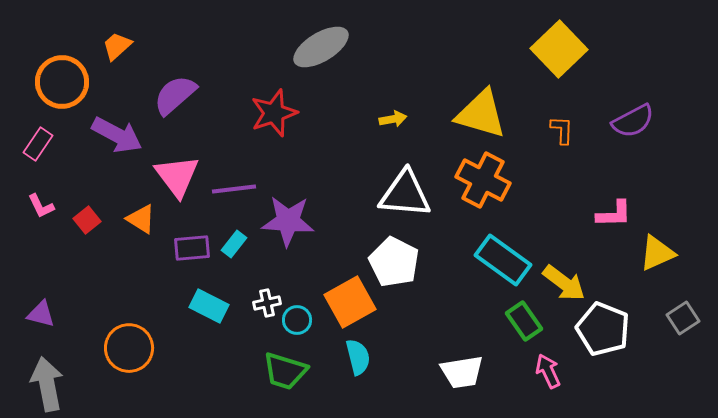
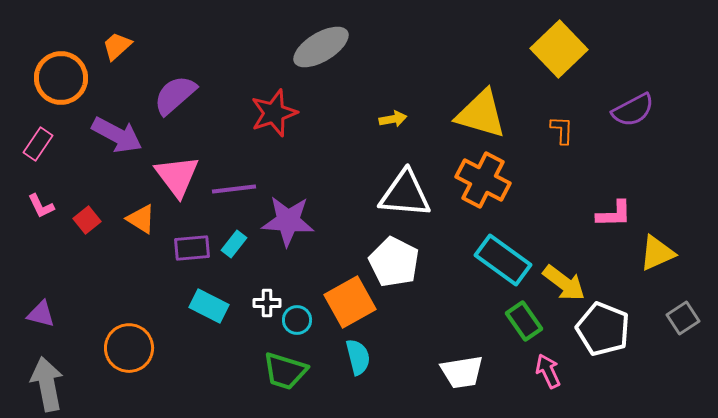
orange circle at (62, 82): moved 1 px left, 4 px up
purple semicircle at (633, 121): moved 11 px up
white cross at (267, 303): rotated 12 degrees clockwise
